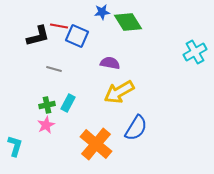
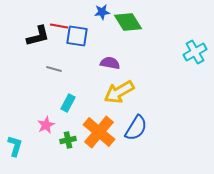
blue square: rotated 15 degrees counterclockwise
green cross: moved 21 px right, 35 px down
orange cross: moved 3 px right, 12 px up
